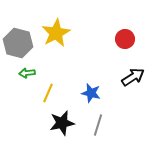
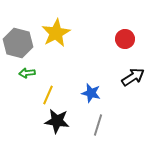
yellow line: moved 2 px down
black star: moved 5 px left, 2 px up; rotated 20 degrees clockwise
